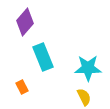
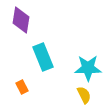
purple diamond: moved 4 px left, 2 px up; rotated 32 degrees counterclockwise
yellow semicircle: moved 2 px up
